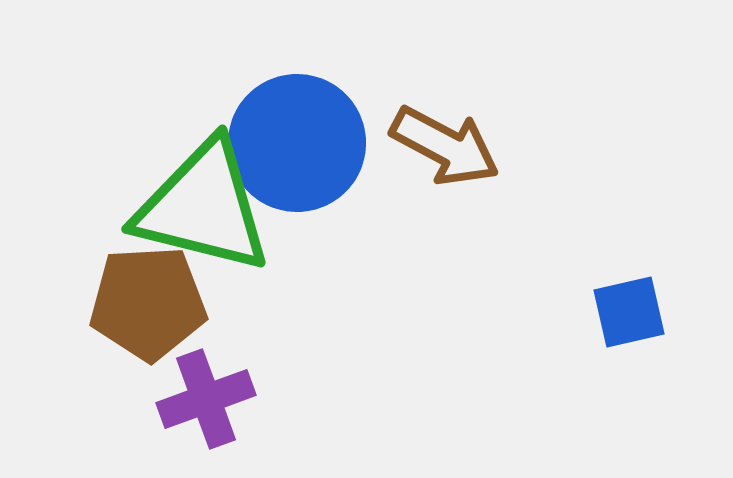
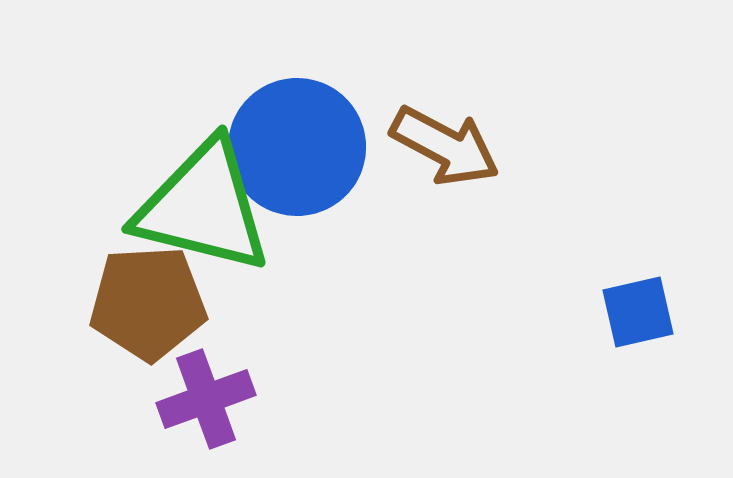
blue circle: moved 4 px down
blue square: moved 9 px right
